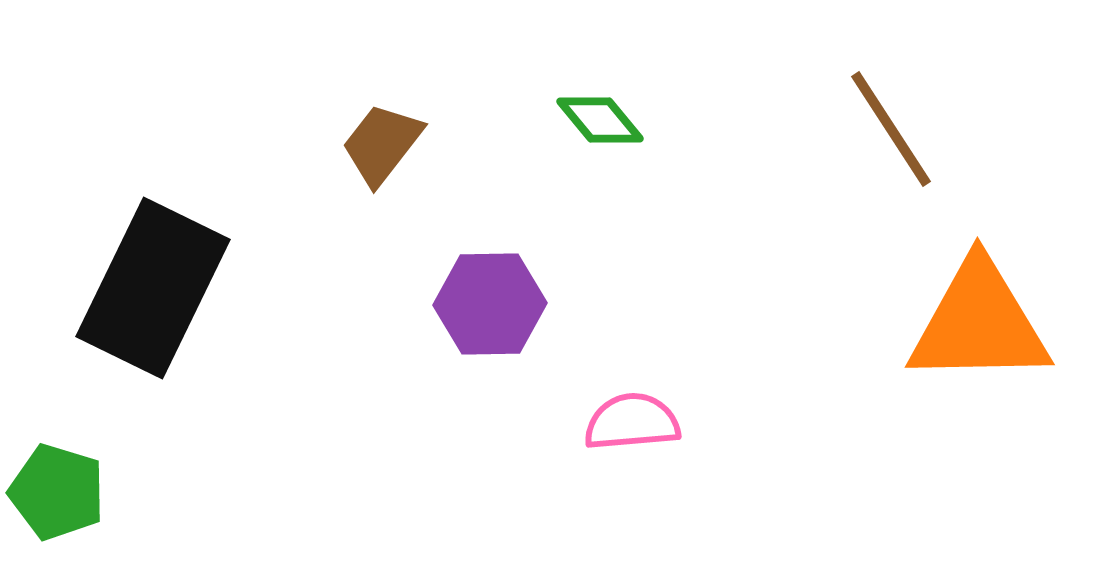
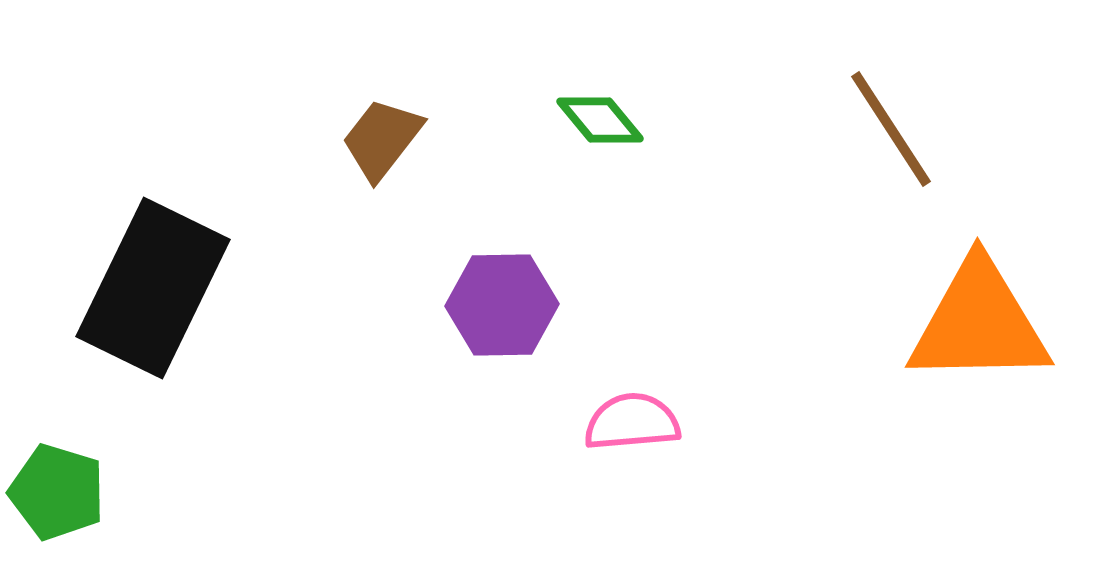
brown trapezoid: moved 5 px up
purple hexagon: moved 12 px right, 1 px down
